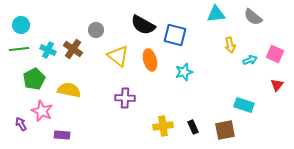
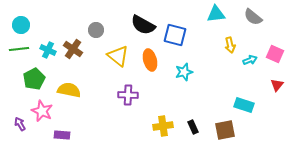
purple cross: moved 3 px right, 3 px up
purple arrow: moved 1 px left
